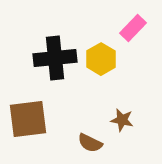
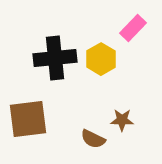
brown star: rotated 10 degrees counterclockwise
brown semicircle: moved 3 px right, 4 px up
